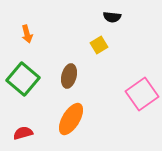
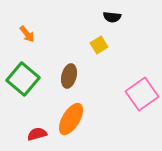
orange arrow: rotated 24 degrees counterclockwise
red semicircle: moved 14 px right, 1 px down
